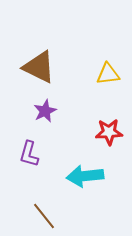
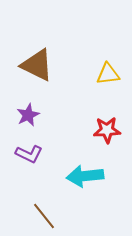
brown triangle: moved 2 px left, 2 px up
purple star: moved 17 px left, 4 px down
red star: moved 2 px left, 2 px up
purple L-shape: rotated 80 degrees counterclockwise
